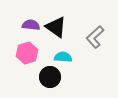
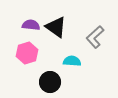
cyan semicircle: moved 9 px right, 4 px down
black circle: moved 5 px down
